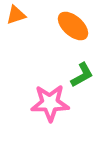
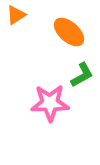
orange triangle: rotated 15 degrees counterclockwise
orange ellipse: moved 4 px left, 6 px down
